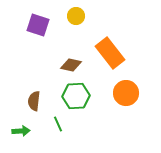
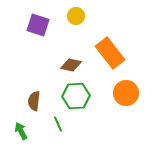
green arrow: rotated 114 degrees counterclockwise
